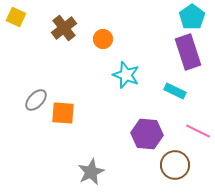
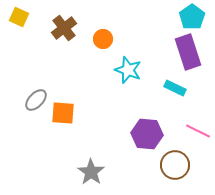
yellow square: moved 3 px right
cyan star: moved 2 px right, 5 px up
cyan rectangle: moved 3 px up
gray star: rotated 12 degrees counterclockwise
